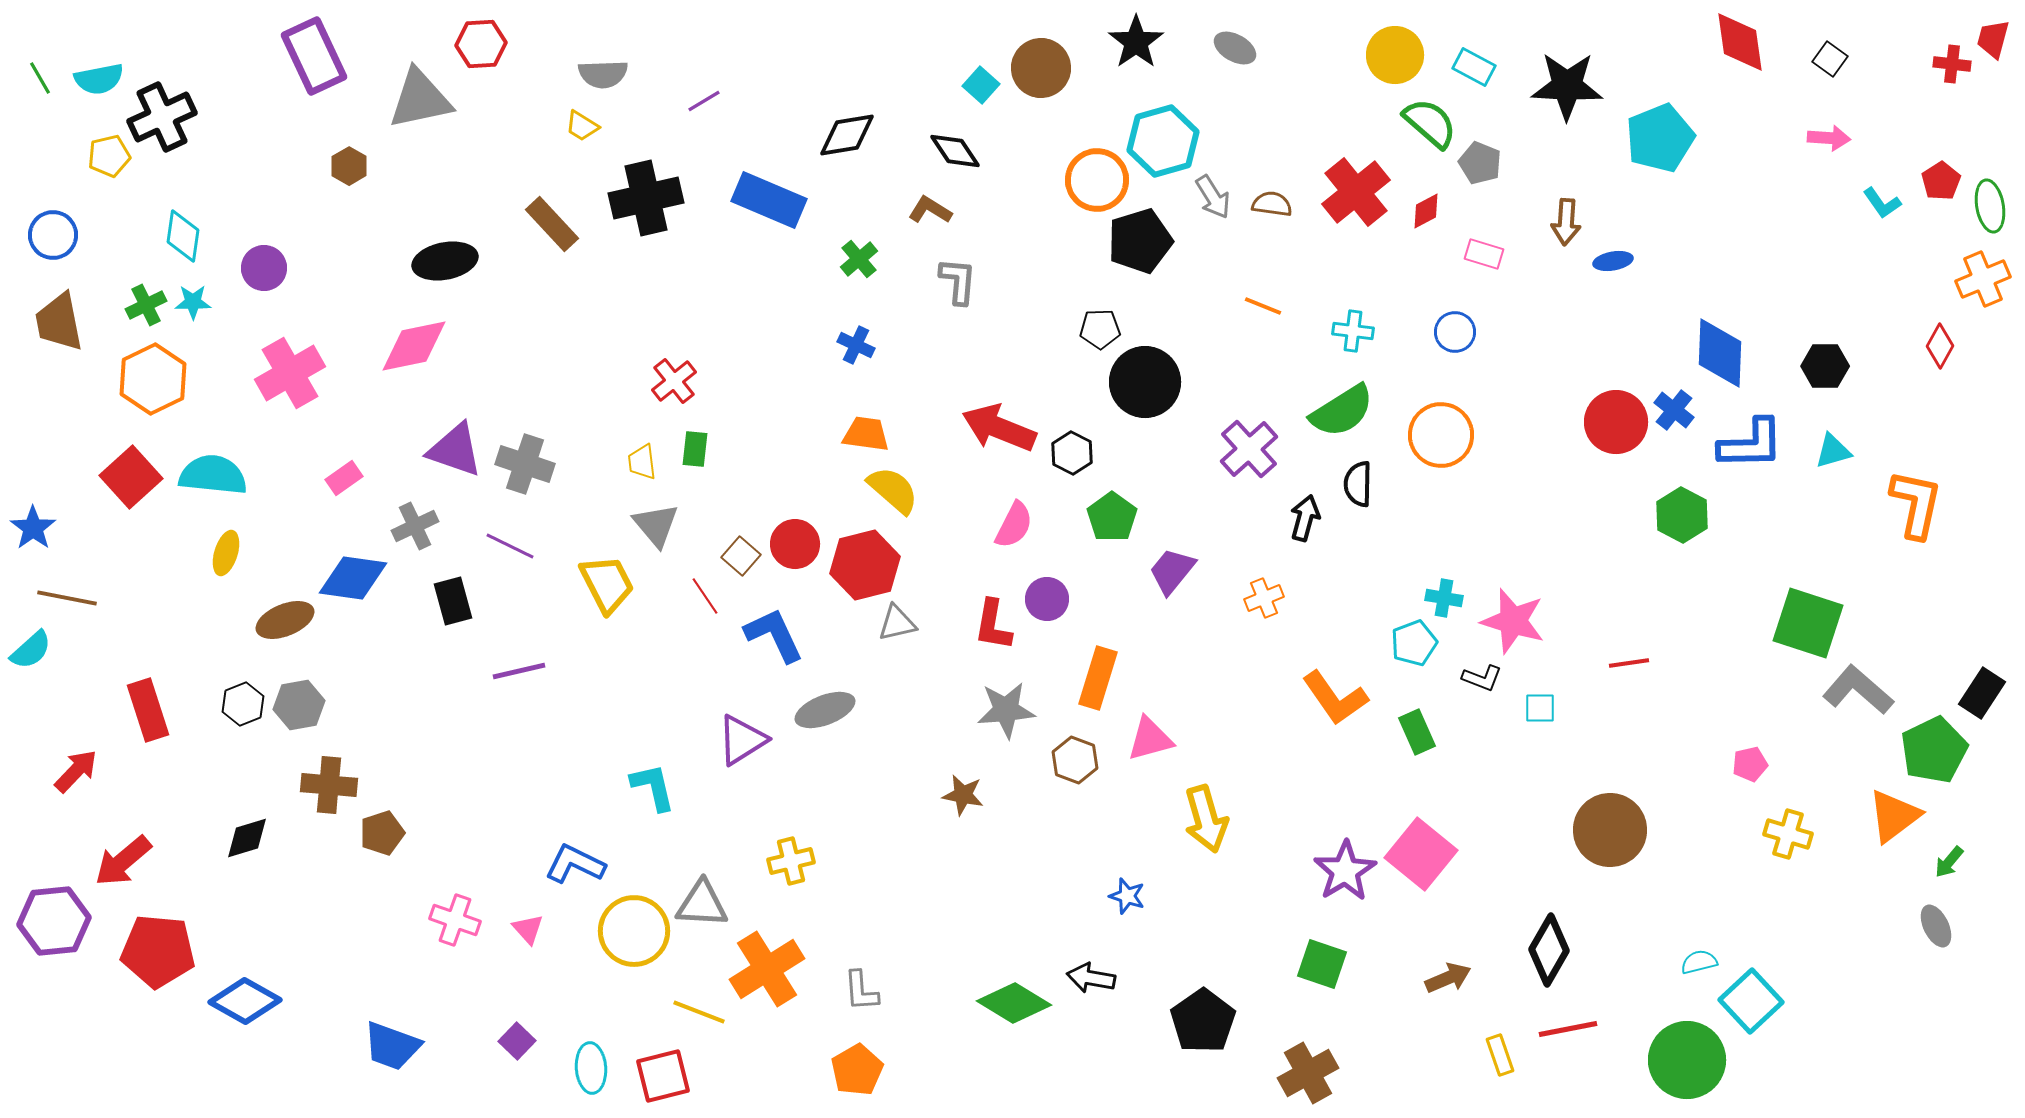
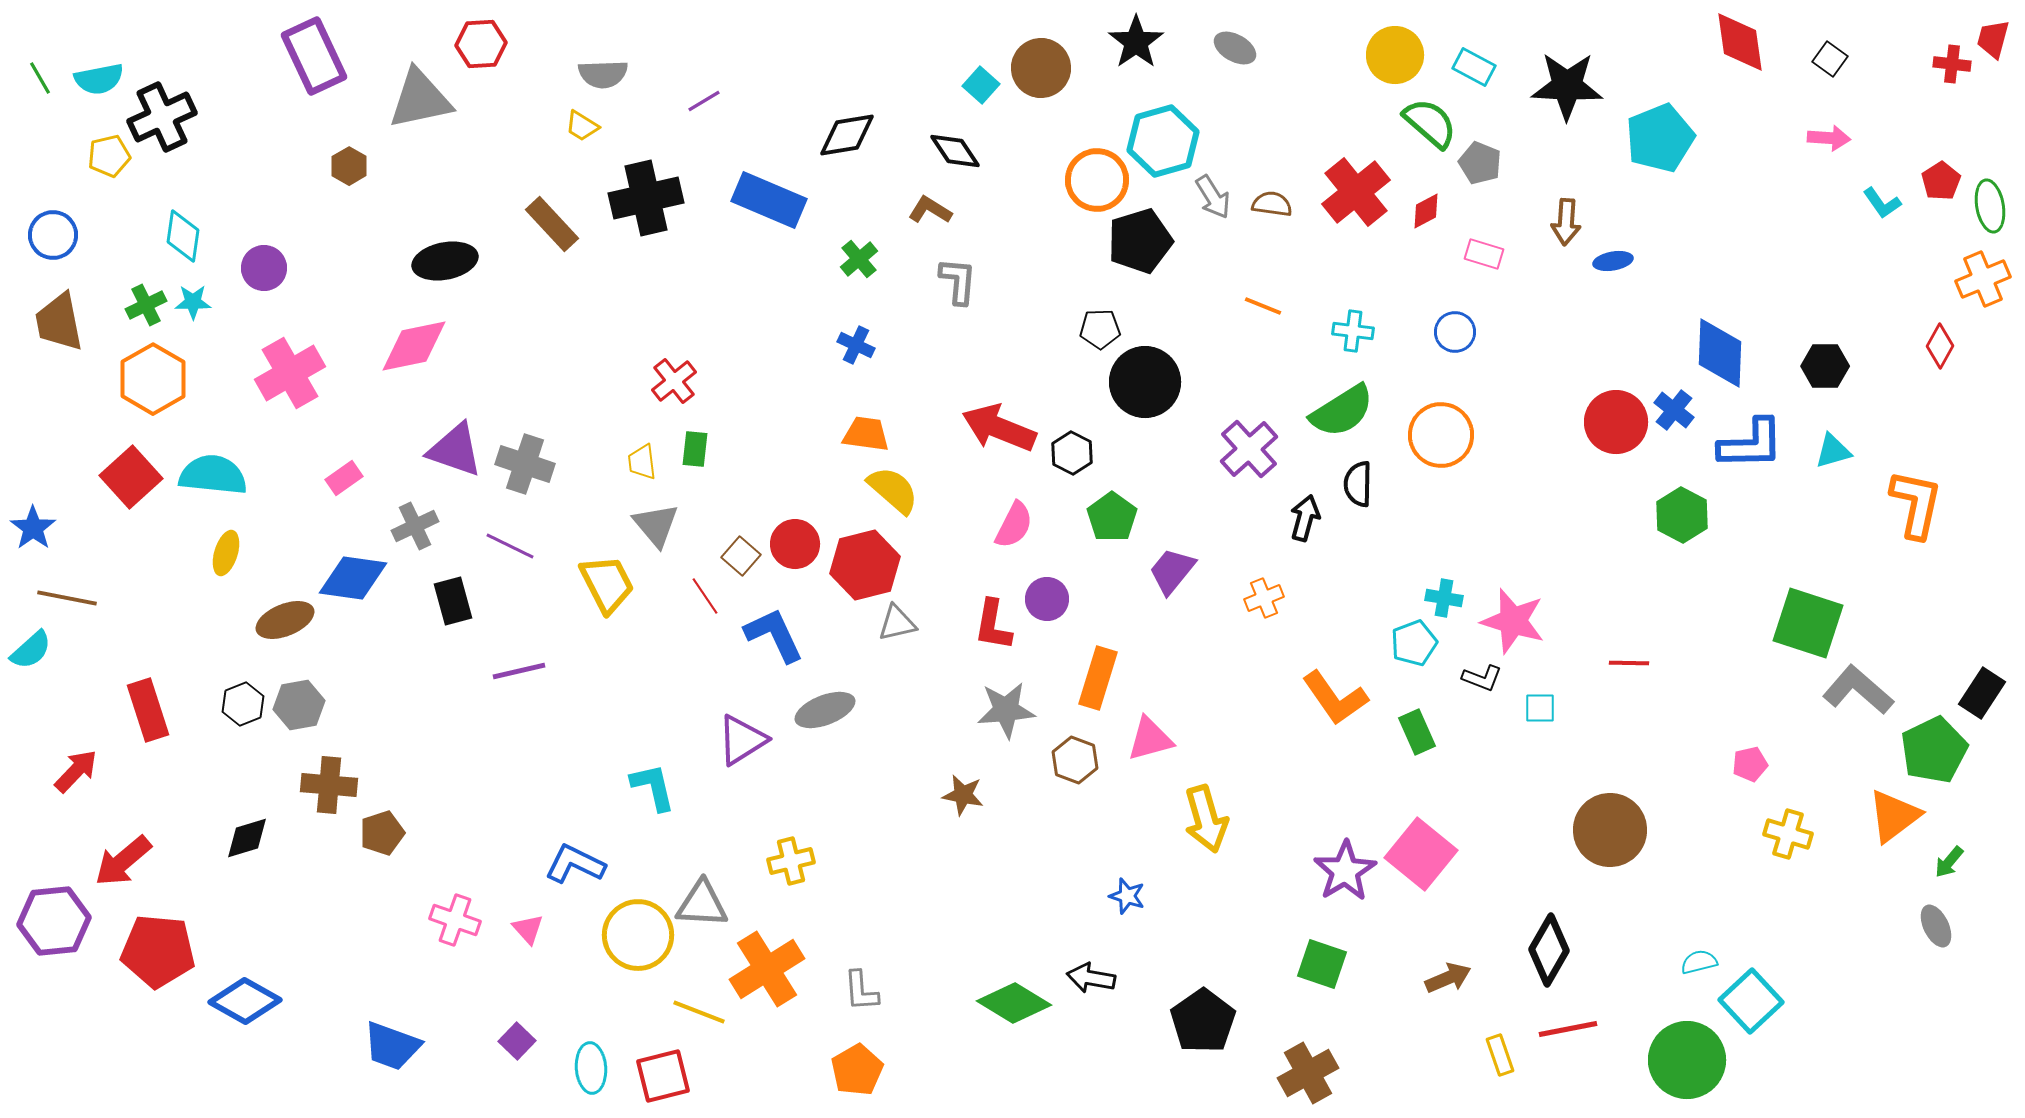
orange hexagon at (153, 379): rotated 4 degrees counterclockwise
red line at (1629, 663): rotated 9 degrees clockwise
yellow circle at (634, 931): moved 4 px right, 4 px down
